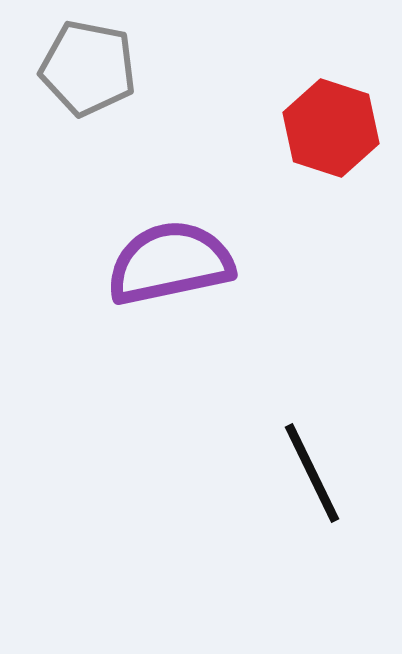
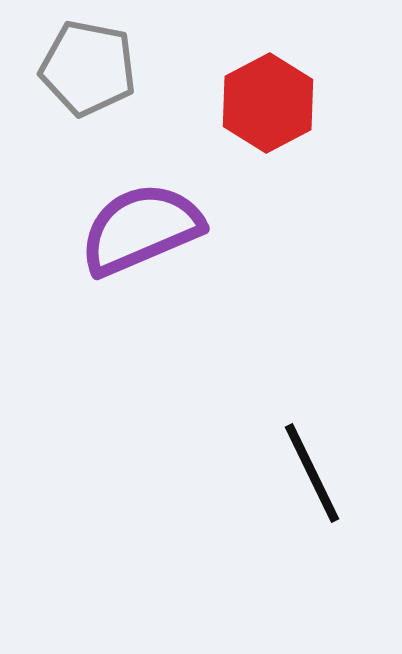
red hexagon: moved 63 px left, 25 px up; rotated 14 degrees clockwise
purple semicircle: moved 29 px left, 34 px up; rotated 11 degrees counterclockwise
